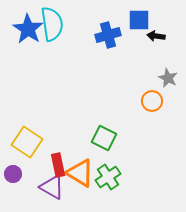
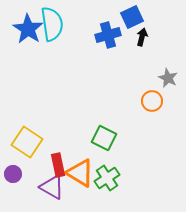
blue square: moved 7 px left, 3 px up; rotated 25 degrees counterclockwise
black arrow: moved 14 px left, 1 px down; rotated 96 degrees clockwise
green cross: moved 1 px left, 1 px down
